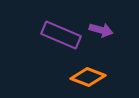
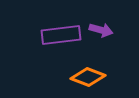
purple rectangle: rotated 30 degrees counterclockwise
